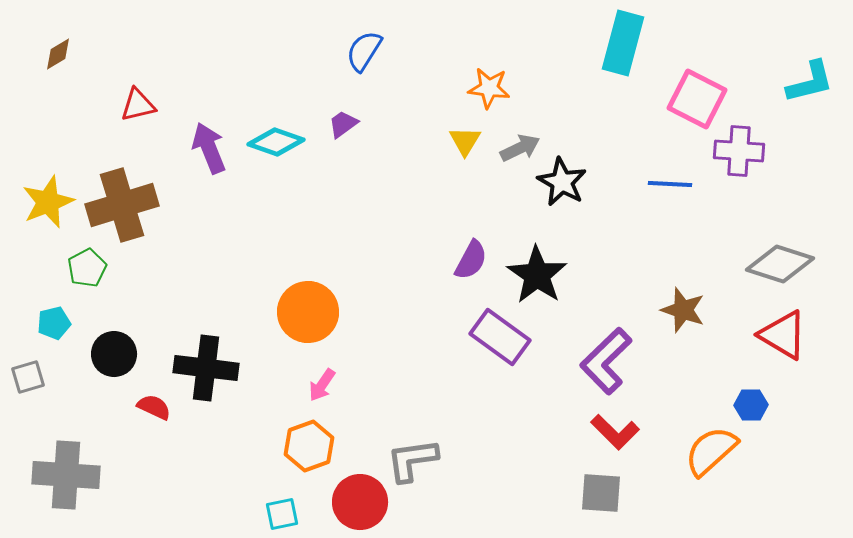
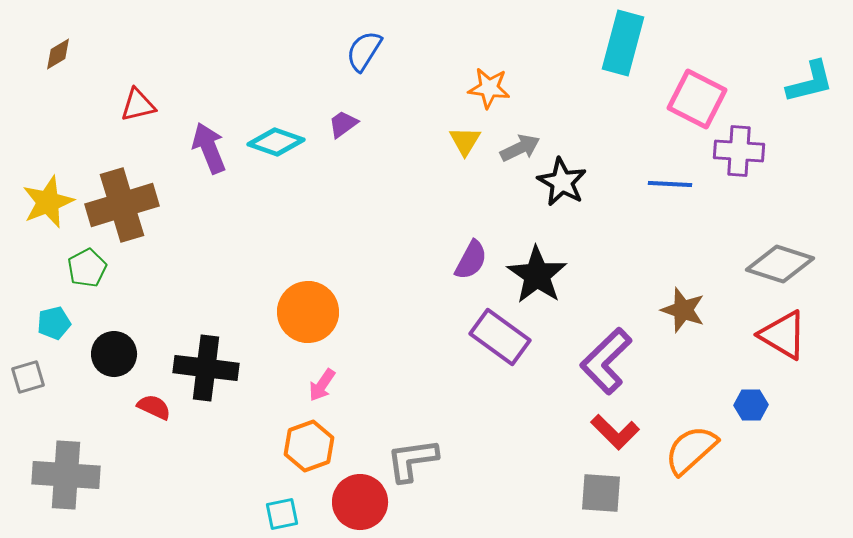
orange semicircle at (711, 451): moved 20 px left, 1 px up
